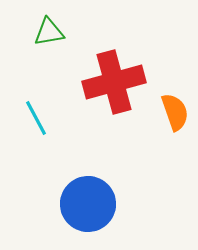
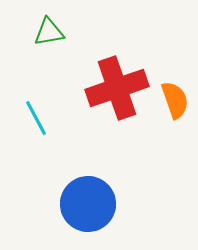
red cross: moved 3 px right, 6 px down; rotated 4 degrees counterclockwise
orange semicircle: moved 12 px up
